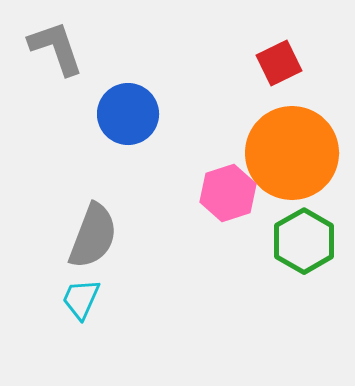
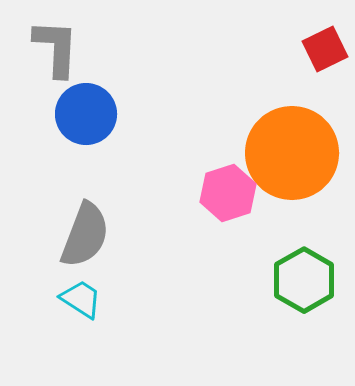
gray L-shape: rotated 22 degrees clockwise
red square: moved 46 px right, 14 px up
blue circle: moved 42 px left
gray semicircle: moved 8 px left, 1 px up
green hexagon: moved 39 px down
cyan trapezoid: rotated 99 degrees clockwise
